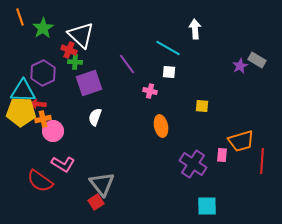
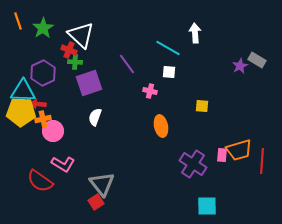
orange line: moved 2 px left, 4 px down
white arrow: moved 4 px down
orange trapezoid: moved 2 px left, 9 px down
